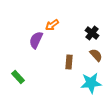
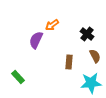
black cross: moved 5 px left, 1 px down
brown semicircle: moved 1 px left, 1 px down; rotated 16 degrees clockwise
